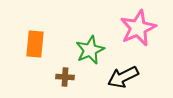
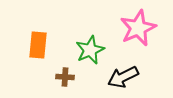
orange rectangle: moved 3 px right, 1 px down
